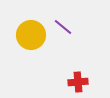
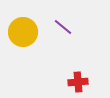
yellow circle: moved 8 px left, 3 px up
